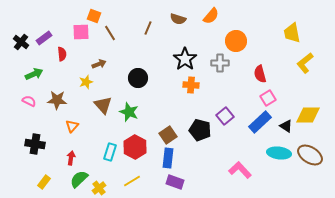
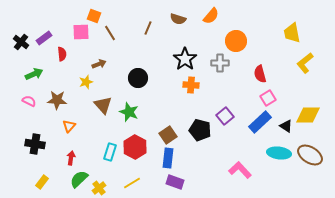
orange triangle at (72, 126): moved 3 px left
yellow line at (132, 181): moved 2 px down
yellow rectangle at (44, 182): moved 2 px left
